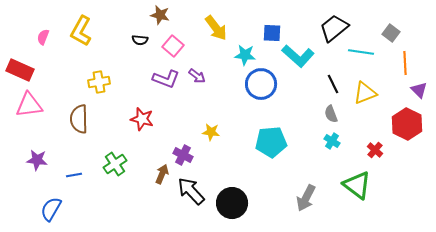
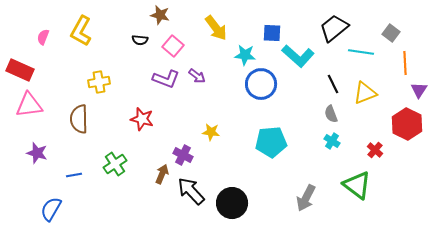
purple triangle: rotated 18 degrees clockwise
purple star: moved 7 px up; rotated 10 degrees clockwise
